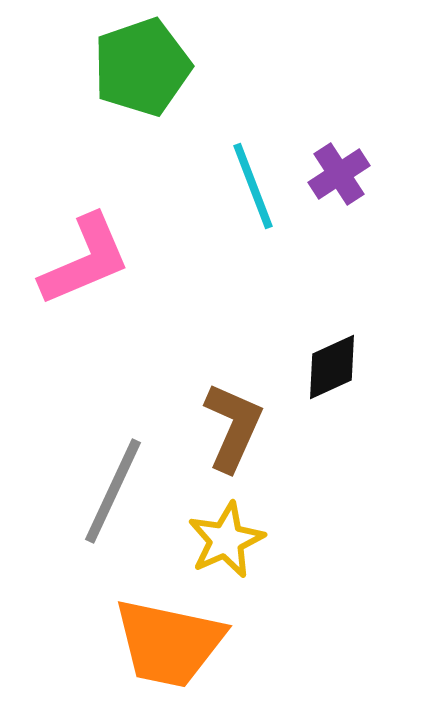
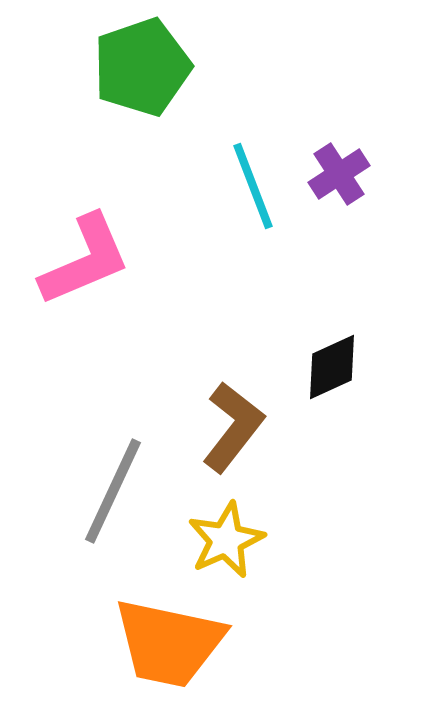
brown L-shape: rotated 14 degrees clockwise
